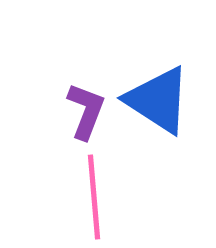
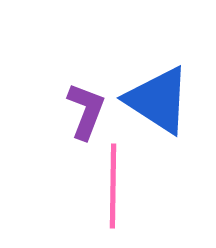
pink line: moved 19 px right, 11 px up; rotated 6 degrees clockwise
